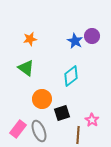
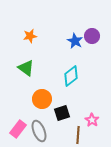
orange star: moved 3 px up
